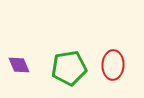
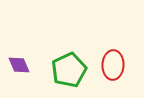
green pentagon: moved 2 px down; rotated 16 degrees counterclockwise
